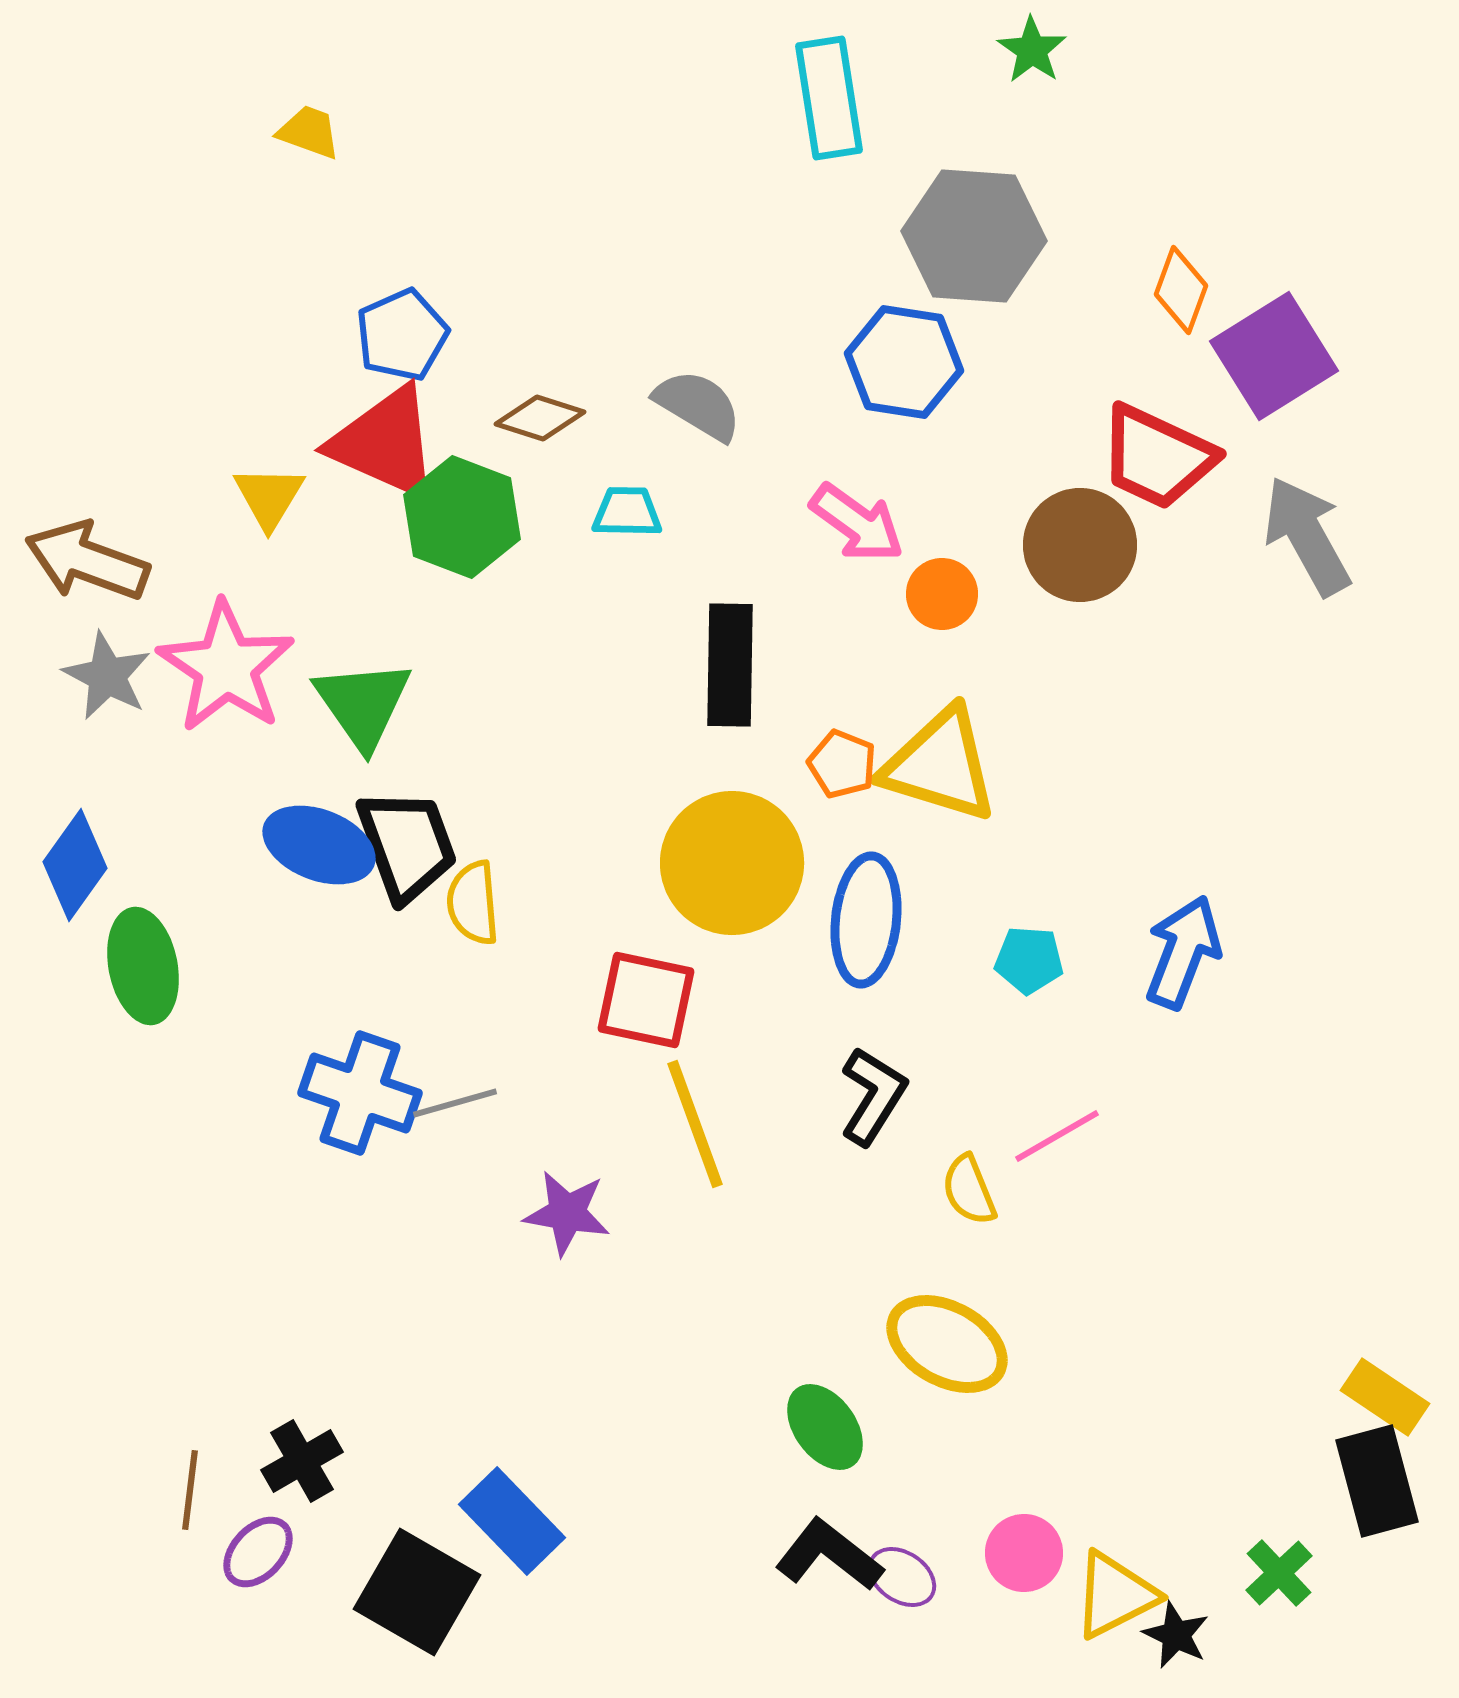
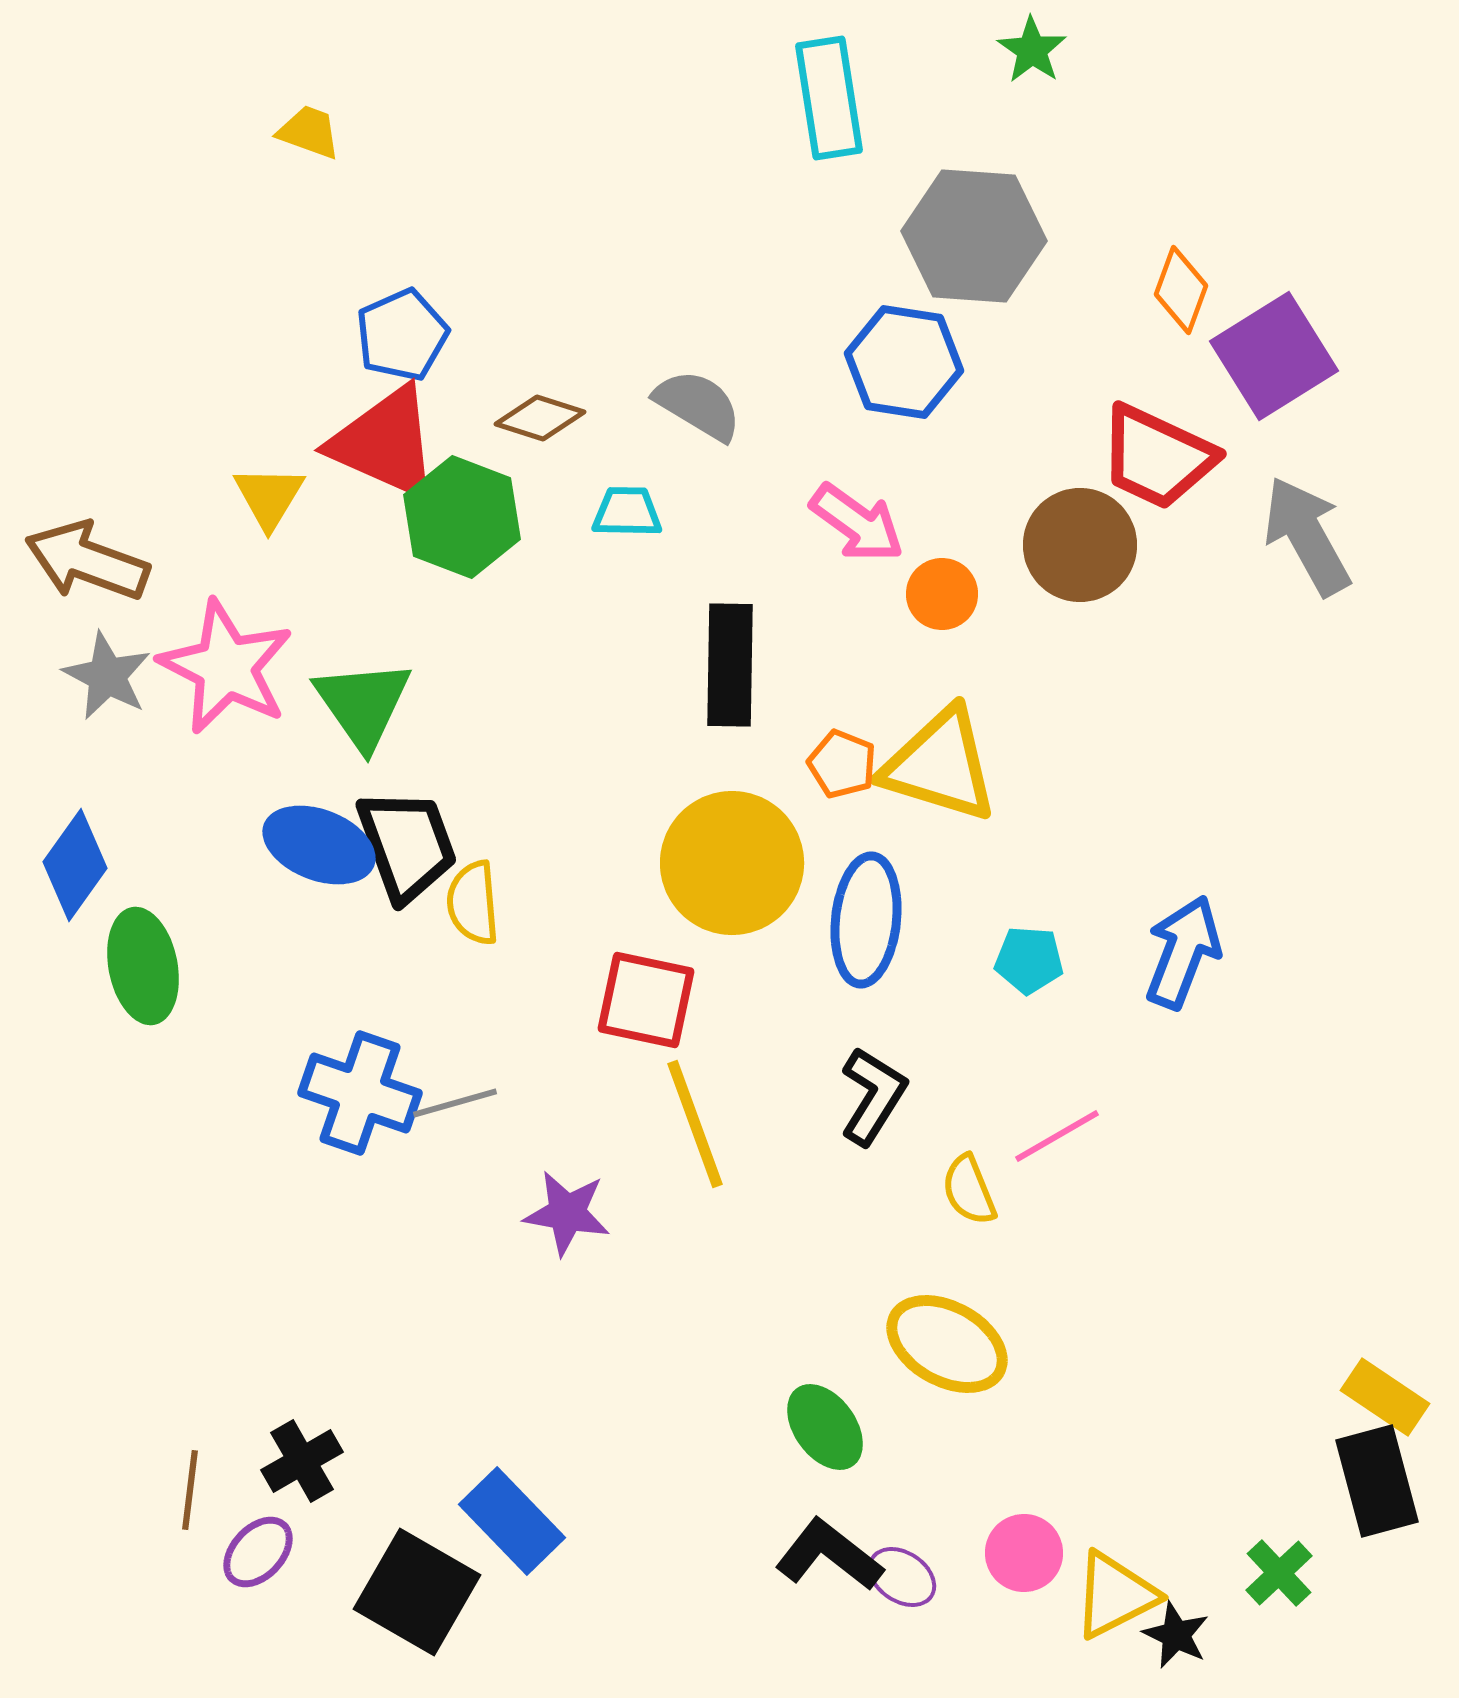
pink star at (226, 667): rotated 7 degrees counterclockwise
